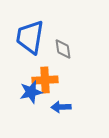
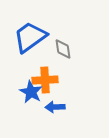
blue trapezoid: rotated 45 degrees clockwise
blue star: rotated 30 degrees counterclockwise
blue arrow: moved 6 px left
